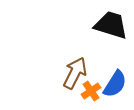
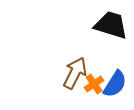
orange cross: moved 3 px right, 7 px up
